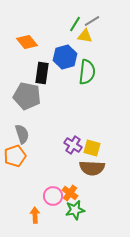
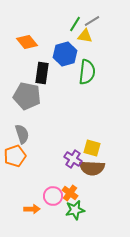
blue hexagon: moved 3 px up
purple cross: moved 14 px down
orange arrow: moved 3 px left, 6 px up; rotated 91 degrees clockwise
